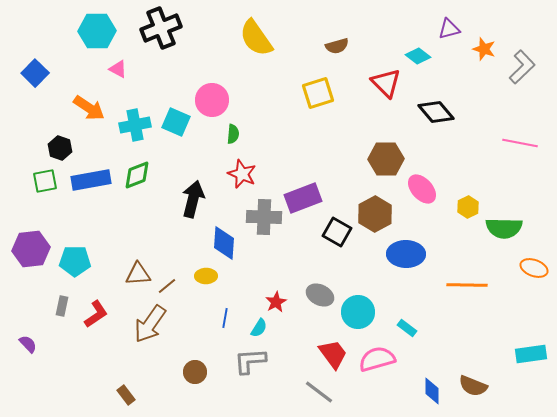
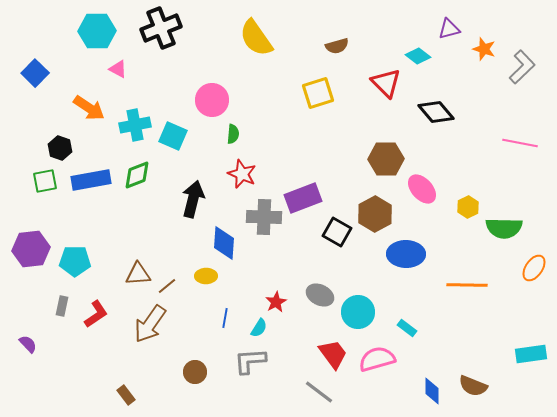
cyan square at (176, 122): moved 3 px left, 14 px down
orange ellipse at (534, 268): rotated 76 degrees counterclockwise
